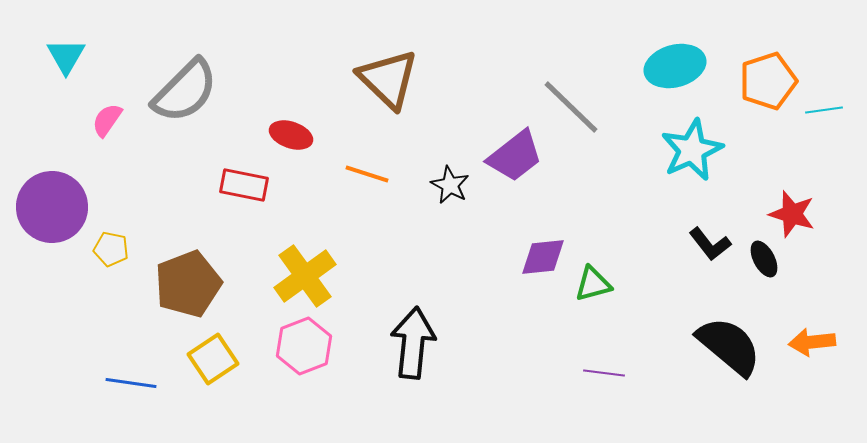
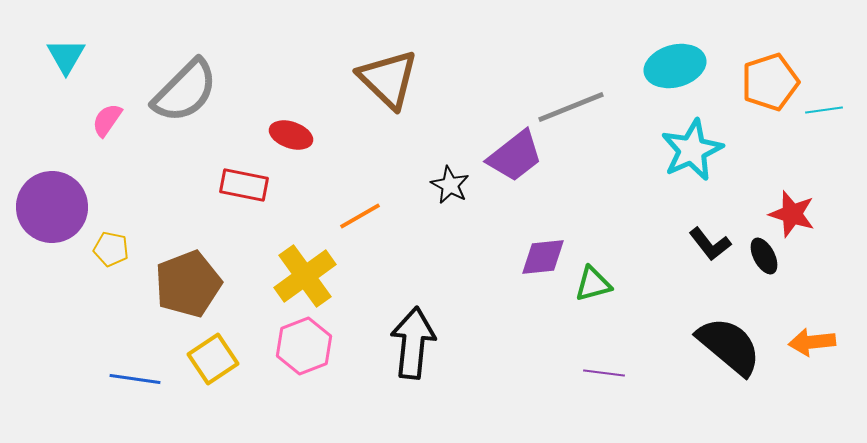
orange pentagon: moved 2 px right, 1 px down
gray line: rotated 66 degrees counterclockwise
orange line: moved 7 px left, 42 px down; rotated 48 degrees counterclockwise
black ellipse: moved 3 px up
blue line: moved 4 px right, 4 px up
